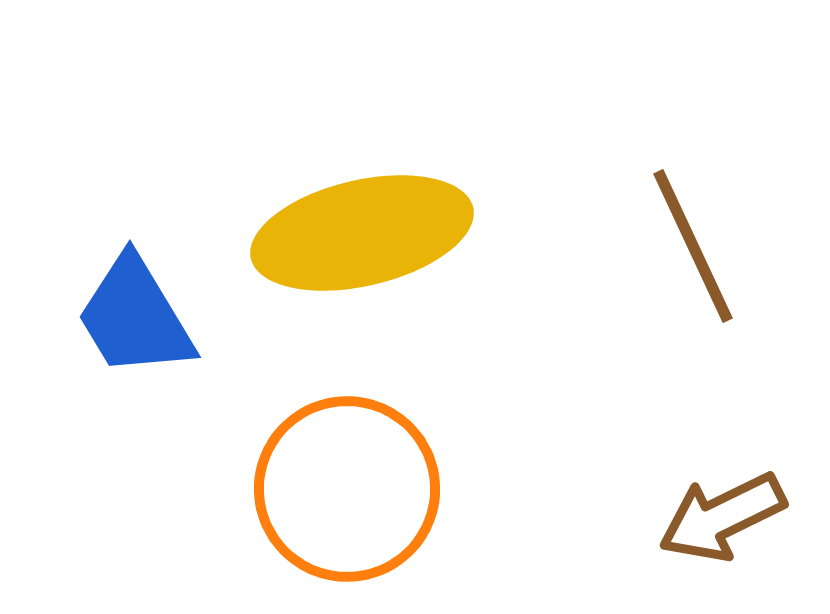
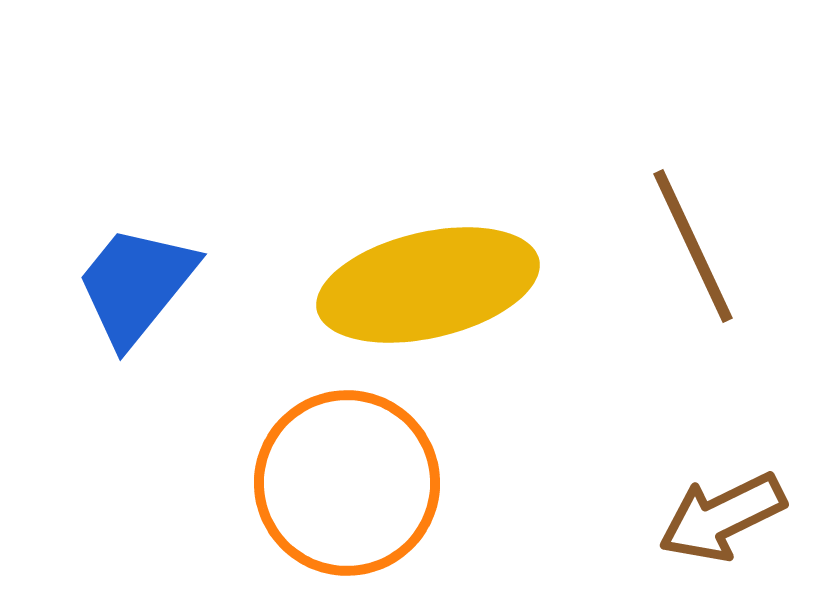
yellow ellipse: moved 66 px right, 52 px down
blue trapezoid: moved 1 px right, 32 px up; rotated 70 degrees clockwise
orange circle: moved 6 px up
